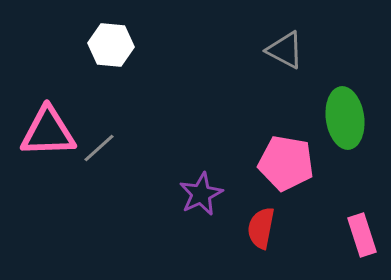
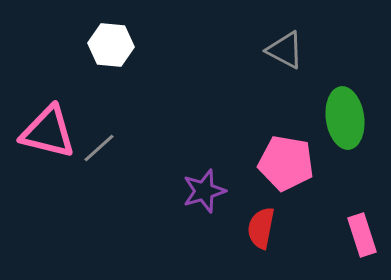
pink triangle: rotated 16 degrees clockwise
purple star: moved 3 px right, 3 px up; rotated 9 degrees clockwise
